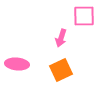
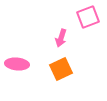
pink square: moved 4 px right, 1 px down; rotated 20 degrees counterclockwise
orange square: moved 1 px up
